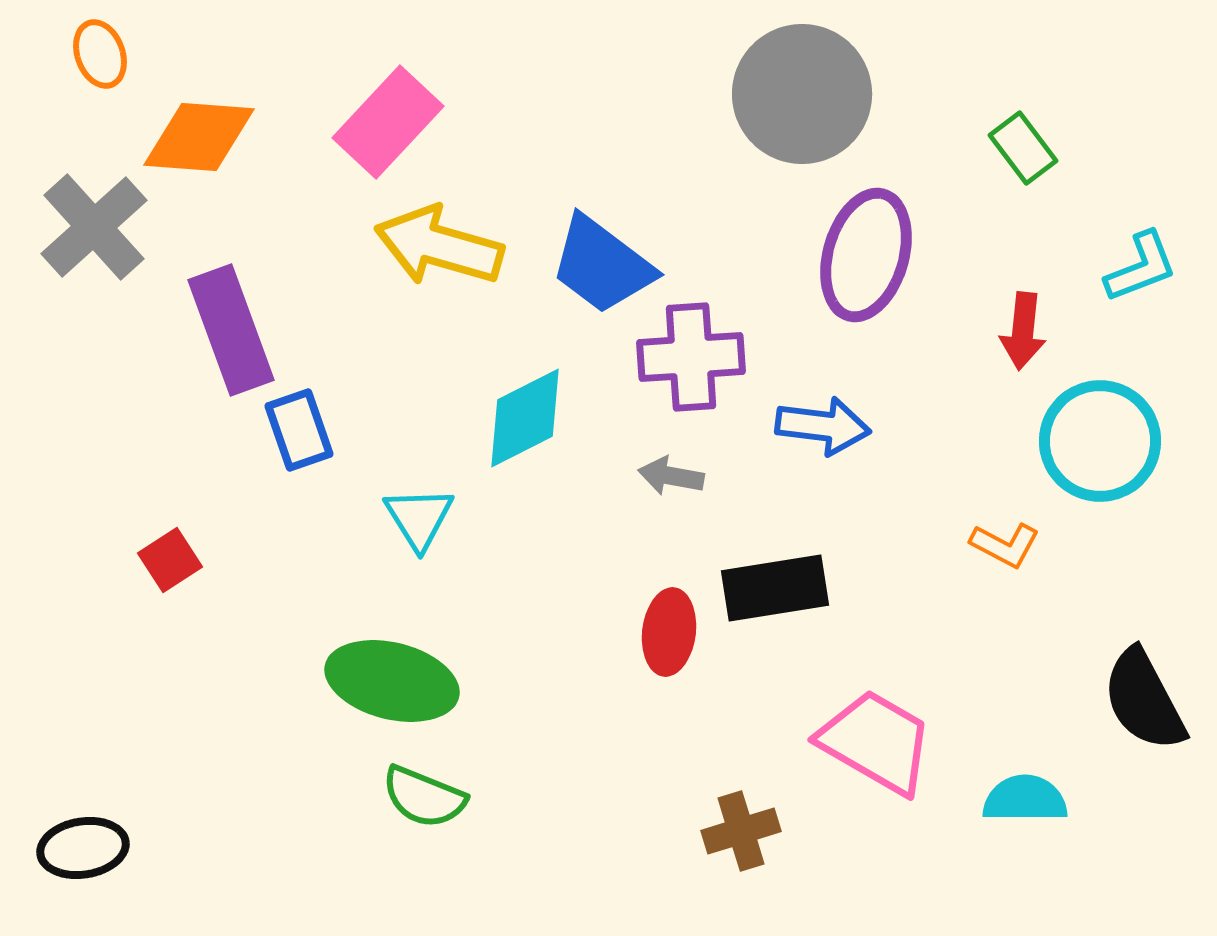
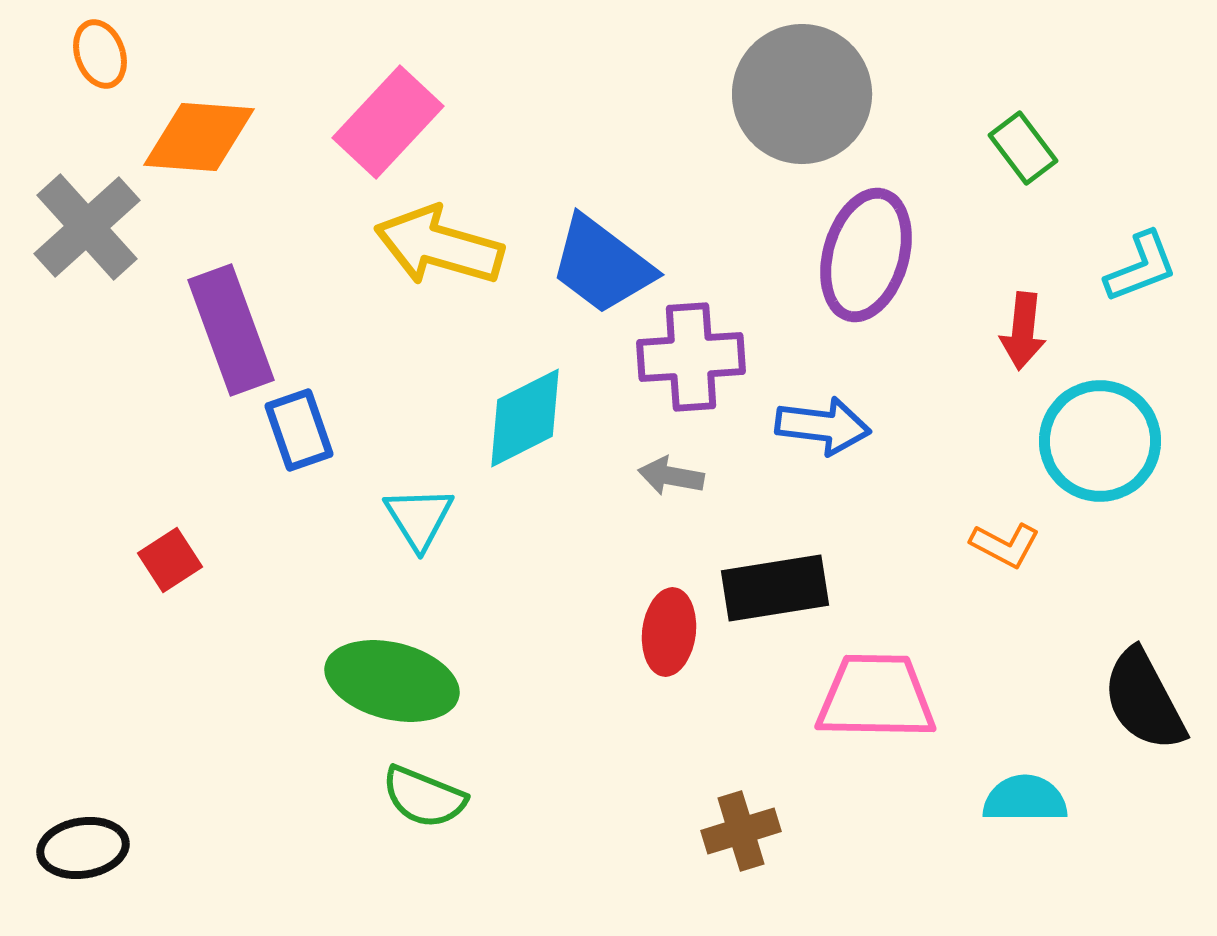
gray cross: moved 7 px left
pink trapezoid: moved 45 px up; rotated 29 degrees counterclockwise
